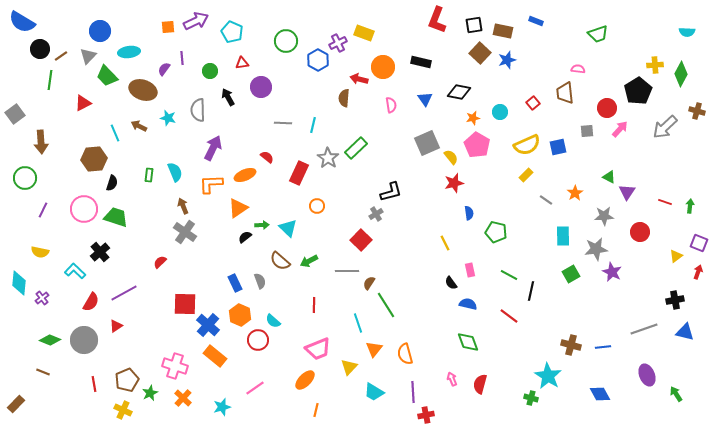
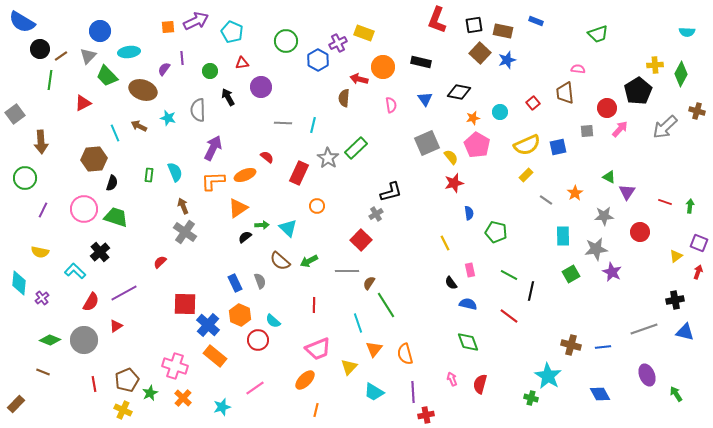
orange L-shape at (211, 184): moved 2 px right, 3 px up
